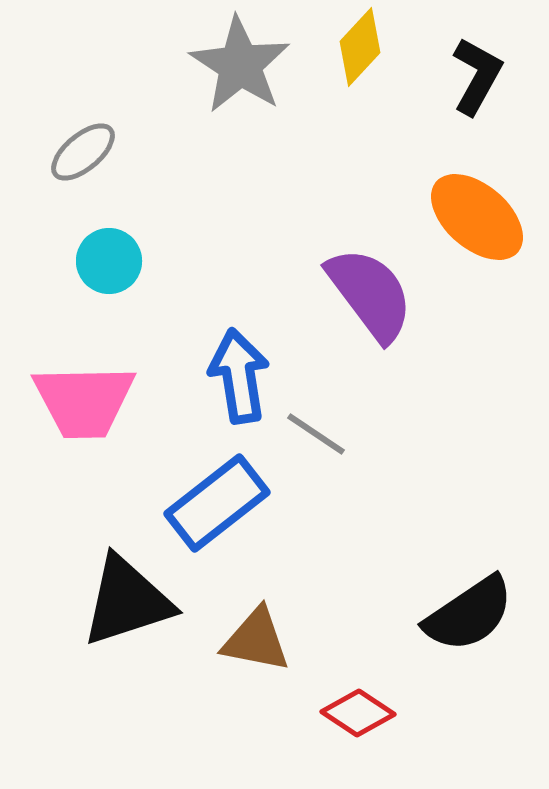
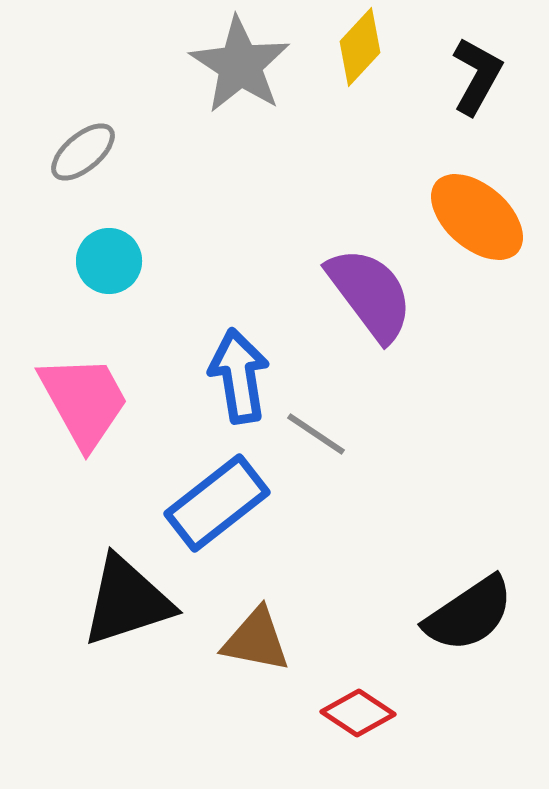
pink trapezoid: rotated 118 degrees counterclockwise
